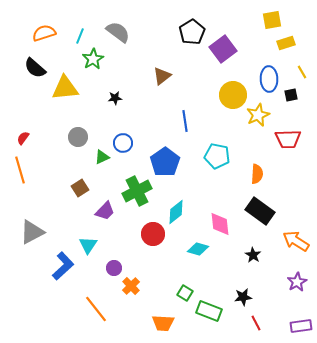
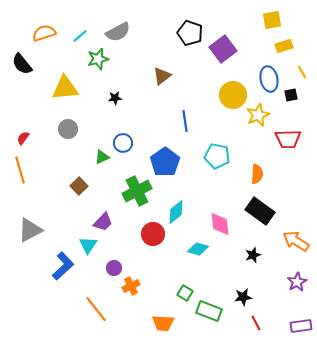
gray semicircle at (118, 32): rotated 115 degrees clockwise
black pentagon at (192, 32): moved 2 px left, 1 px down; rotated 20 degrees counterclockwise
cyan line at (80, 36): rotated 28 degrees clockwise
yellow rectangle at (286, 43): moved 2 px left, 3 px down
green star at (93, 59): moved 5 px right; rotated 15 degrees clockwise
black semicircle at (35, 68): moved 13 px left, 4 px up; rotated 10 degrees clockwise
blue ellipse at (269, 79): rotated 10 degrees counterclockwise
gray circle at (78, 137): moved 10 px left, 8 px up
brown square at (80, 188): moved 1 px left, 2 px up; rotated 12 degrees counterclockwise
purple trapezoid at (105, 211): moved 2 px left, 11 px down
gray triangle at (32, 232): moved 2 px left, 2 px up
black star at (253, 255): rotated 21 degrees clockwise
orange cross at (131, 286): rotated 18 degrees clockwise
